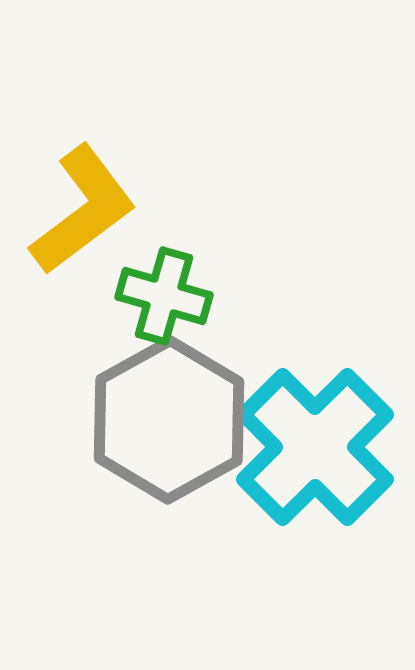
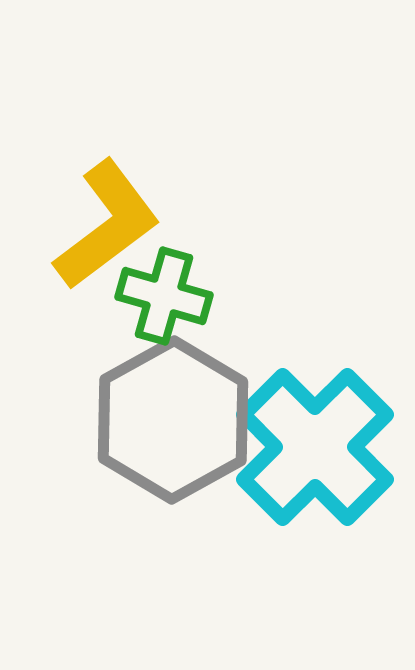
yellow L-shape: moved 24 px right, 15 px down
gray hexagon: moved 4 px right
